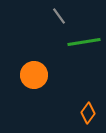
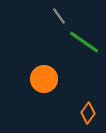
green line: rotated 44 degrees clockwise
orange circle: moved 10 px right, 4 px down
